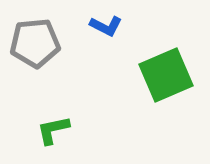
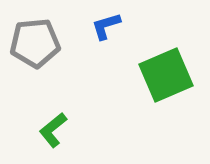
blue L-shape: rotated 136 degrees clockwise
green L-shape: rotated 27 degrees counterclockwise
